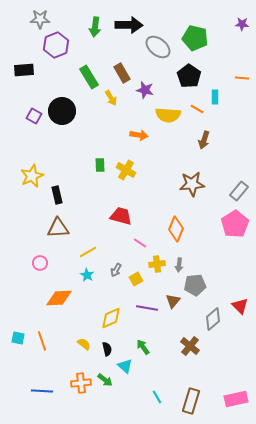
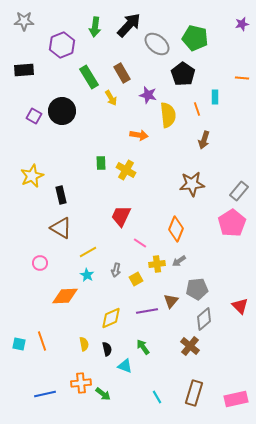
gray star at (40, 19): moved 16 px left, 2 px down
purple star at (242, 24): rotated 16 degrees counterclockwise
black arrow at (129, 25): rotated 48 degrees counterclockwise
purple hexagon at (56, 45): moved 6 px right
gray ellipse at (158, 47): moved 1 px left, 3 px up
black pentagon at (189, 76): moved 6 px left, 2 px up
purple star at (145, 90): moved 3 px right, 5 px down
orange line at (197, 109): rotated 40 degrees clockwise
yellow semicircle at (168, 115): rotated 100 degrees counterclockwise
green rectangle at (100, 165): moved 1 px right, 2 px up
black rectangle at (57, 195): moved 4 px right
red trapezoid at (121, 216): rotated 80 degrees counterclockwise
pink pentagon at (235, 224): moved 3 px left, 1 px up
brown triangle at (58, 228): moved 3 px right; rotated 35 degrees clockwise
gray arrow at (179, 265): moved 4 px up; rotated 48 degrees clockwise
gray arrow at (116, 270): rotated 16 degrees counterclockwise
gray pentagon at (195, 285): moved 2 px right, 4 px down
orange diamond at (59, 298): moved 6 px right, 2 px up
brown triangle at (173, 301): moved 2 px left
purple line at (147, 308): moved 3 px down; rotated 20 degrees counterclockwise
gray diamond at (213, 319): moved 9 px left
cyan square at (18, 338): moved 1 px right, 6 px down
yellow semicircle at (84, 344): rotated 40 degrees clockwise
cyan triangle at (125, 366): rotated 21 degrees counterclockwise
green arrow at (105, 380): moved 2 px left, 14 px down
blue line at (42, 391): moved 3 px right, 3 px down; rotated 15 degrees counterclockwise
brown rectangle at (191, 401): moved 3 px right, 8 px up
